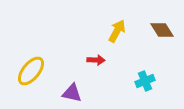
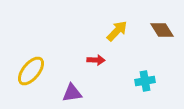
yellow arrow: rotated 15 degrees clockwise
cyan cross: rotated 12 degrees clockwise
purple triangle: rotated 20 degrees counterclockwise
